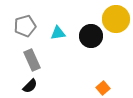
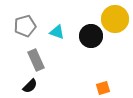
yellow circle: moved 1 px left
cyan triangle: moved 1 px left, 1 px up; rotated 28 degrees clockwise
gray rectangle: moved 4 px right
orange square: rotated 24 degrees clockwise
